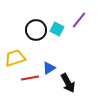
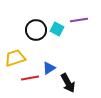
purple line: rotated 42 degrees clockwise
